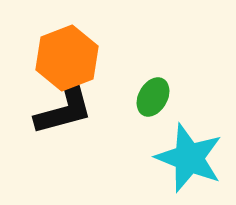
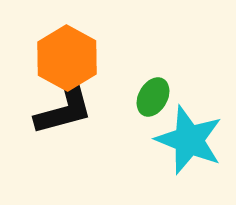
orange hexagon: rotated 10 degrees counterclockwise
cyan star: moved 18 px up
